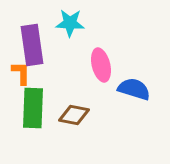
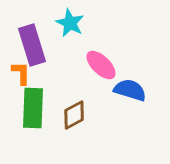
cyan star: rotated 24 degrees clockwise
purple rectangle: rotated 9 degrees counterclockwise
pink ellipse: rotated 32 degrees counterclockwise
blue semicircle: moved 4 px left, 1 px down
brown diamond: rotated 40 degrees counterclockwise
